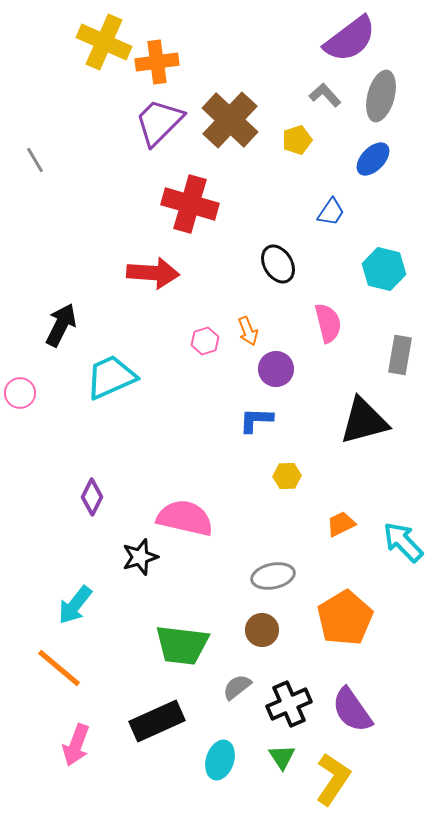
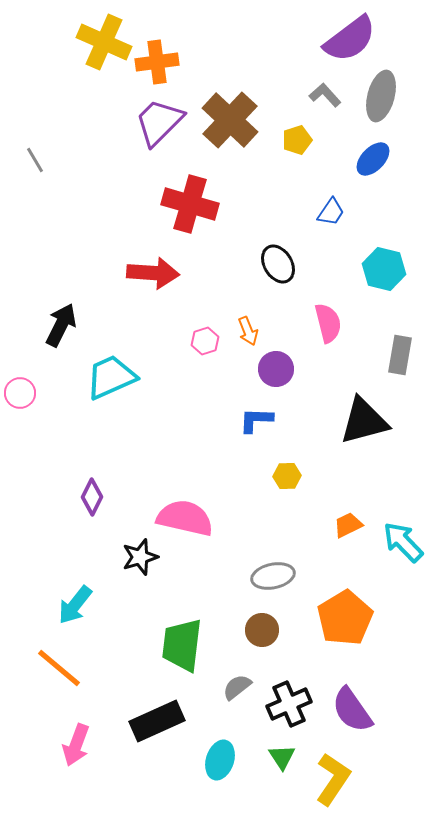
orange trapezoid at (341, 524): moved 7 px right, 1 px down
green trapezoid at (182, 645): rotated 90 degrees clockwise
